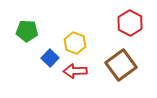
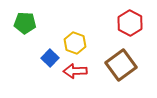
green pentagon: moved 2 px left, 8 px up
